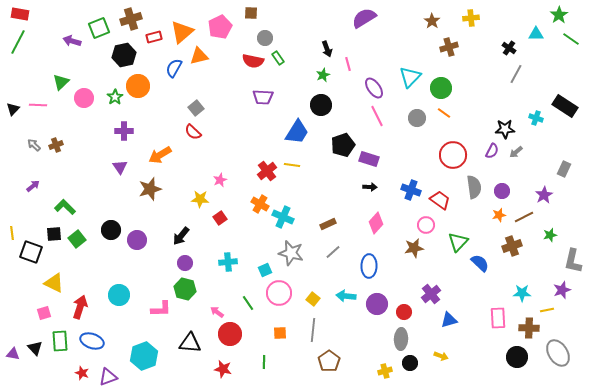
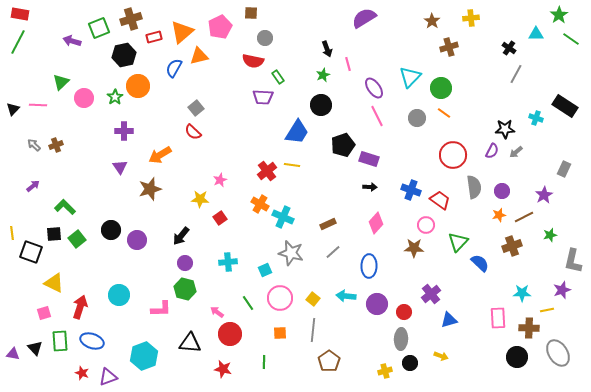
green rectangle at (278, 58): moved 19 px down
brown star at (414, 248): rotated 12 degrees clockwise
pink circle at (279, 293): moved 1 px right, 5 px down
